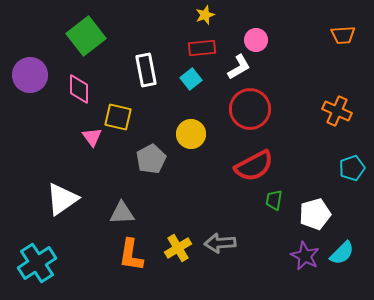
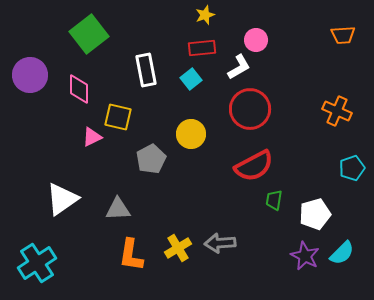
green square: moved 3 px right, 2 px up
pink triangle: rotated 40 degrees clockwise
gray triangle: moved 4 px left, 4 px up
